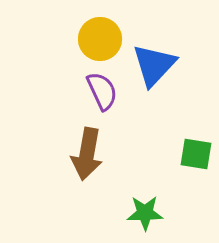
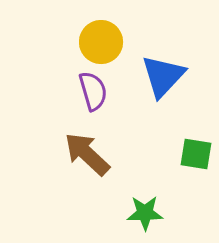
yellow circle: moved 1 px right, 3 px down
blue triangle: moved 9 px right, 11 px down
purple semicircle: moved 9 px left; rotated 9 degrees clockwise
brown arrow: rotated 123 degrees clockwise
